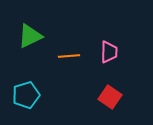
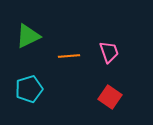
green triangle: moved 2 px left
pink trapezoid: rotated 20 degrees counterclockwise
cyan pentagon: moved 3 px right, 6 px up
